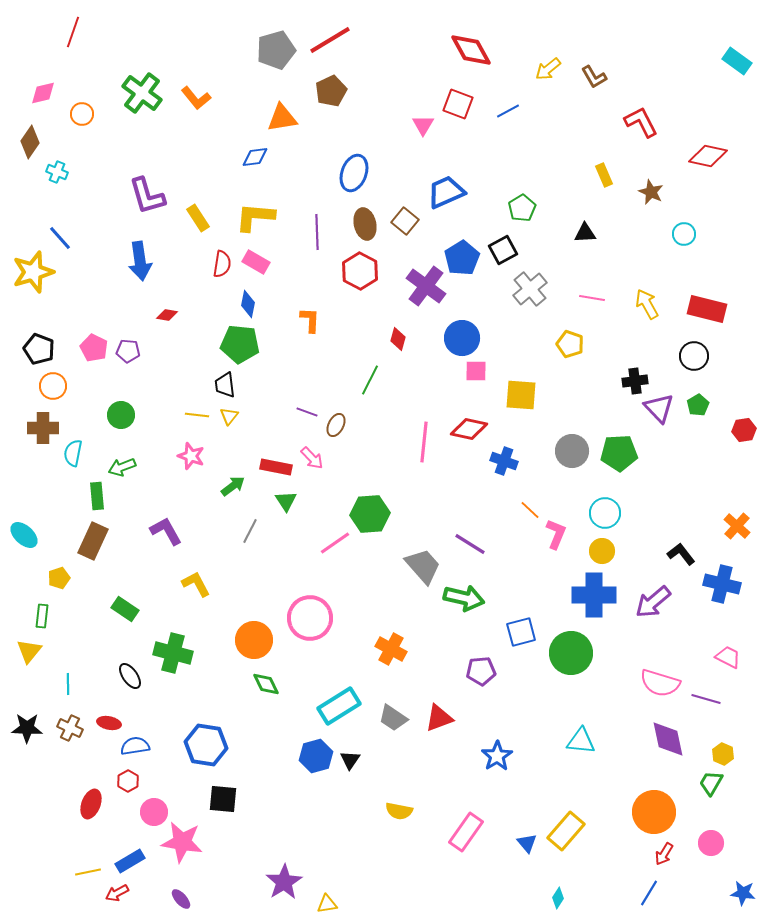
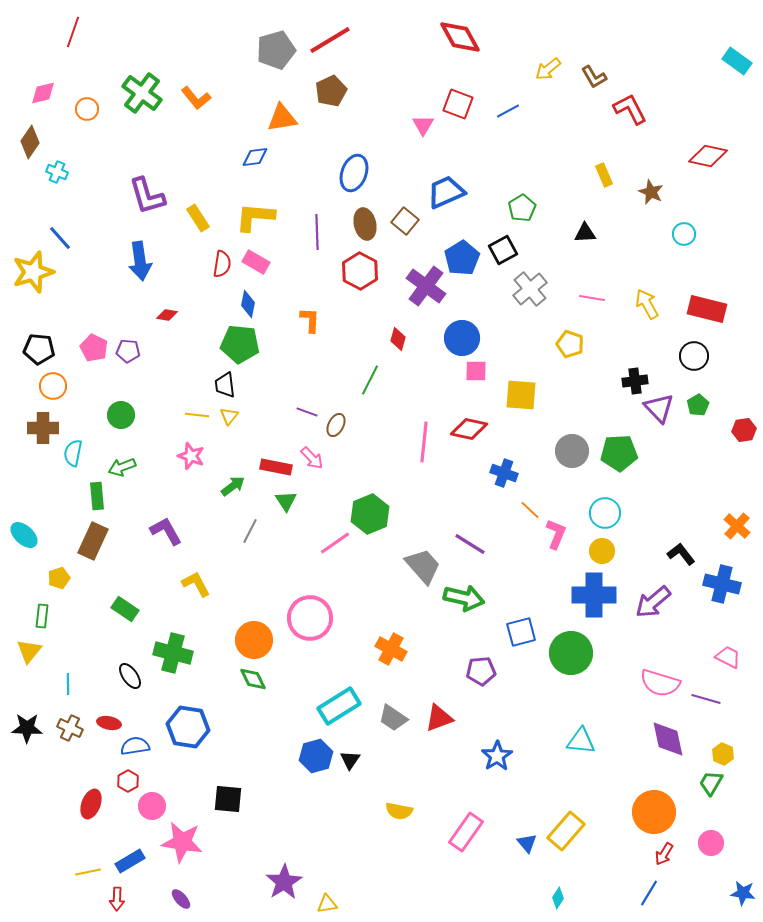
red diamond at (471, 50): moved 11 px left, 13 px up
orange circle at (82, 114): moved 5 px right, 5 px up
red L-shape at (641, 122): moved 11 px left, 13 px up
black pentagon at (39, 349): rotated 16 degrees counterclockwise
blue cross at (504, 461): moved 12 px down
green hexagon at (370, 514): rotated 18 degrees counterclockwise
green diamond at (266, 684): moved 13 px left, 5 px up
blue hexagon at (206, 745): moved 18 px left, 18 px up
black square at (223, 799): moved 5 px right
pink circle at (154, 812): moved 2 px left, 6 px up
red arrow at (117, 893): moved 6 px down; rotated 60 degrees counterclockwise
